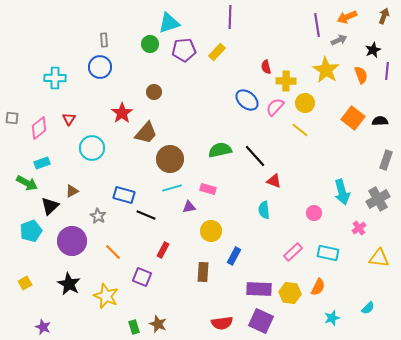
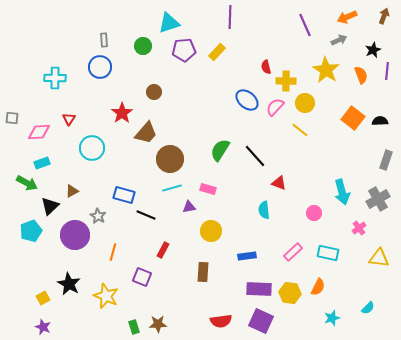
purple line at (317, 25): moved 12 px left; rotated 15 degrees counterclockwise
green circle at (150, 44): moved 7 px left, 2 px down
pink diamond at (39, 128): moved 4 px down; rotated 35 degrees clockwise
green semicircle at (220, 150): rotated 45 degrees counterclockwise
red triangle at (274, 181): moved 5 px right, 2 px down
purple circle at (72, 241): moved 3 px right, 6 px up
orange line at (113, 252): rotated 60 degrees clockwise
blue rectangle at (234, 256): moved 13 px right; rotated 54 degrees clockwise
yellow square at (25, 283): moved 18 px right, 15 px down
red semicircle at (222, 323): moved 1 px left, 2 px up
brown star at (158, 324): rotated 24 degrees counterclockwise
